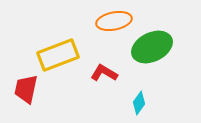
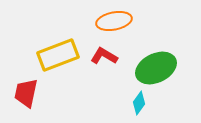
green ellipse: moved 4 px right, 21 px down
red L-shape: moved 17 px up
red trapezoid: moved 4 px down
